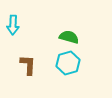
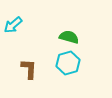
cyan arrow: rotated 48 degrees clockwise
brown L-shape: moved 1 px right, 4 px down
